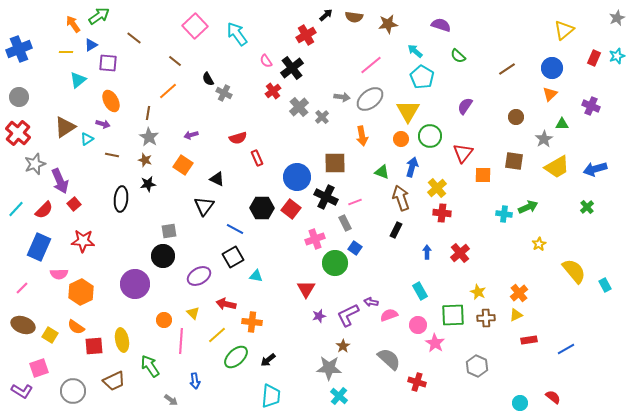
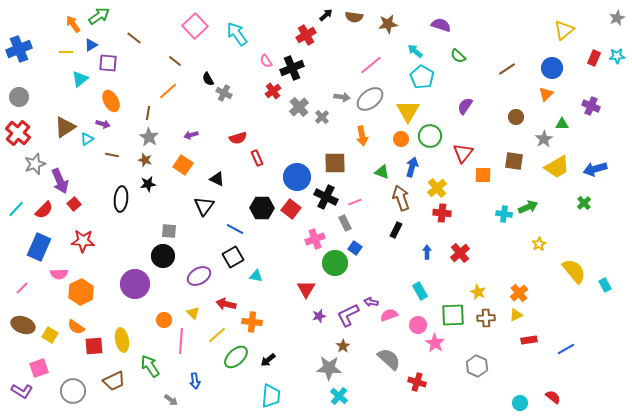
cyan star at (617, 56): rotated 14 degrees clockwise
black cross at (292, 68): rotated 15 degrees clockwise
cyan triangle at (78, 80): moved 2 px right, 1 px up
orange triangle at (550, 94): moved 4 px left
green cross at (587, 207): moved 3 px left, 4 px up
gray square at (169, 231): rotated 14 degrees clockwise
